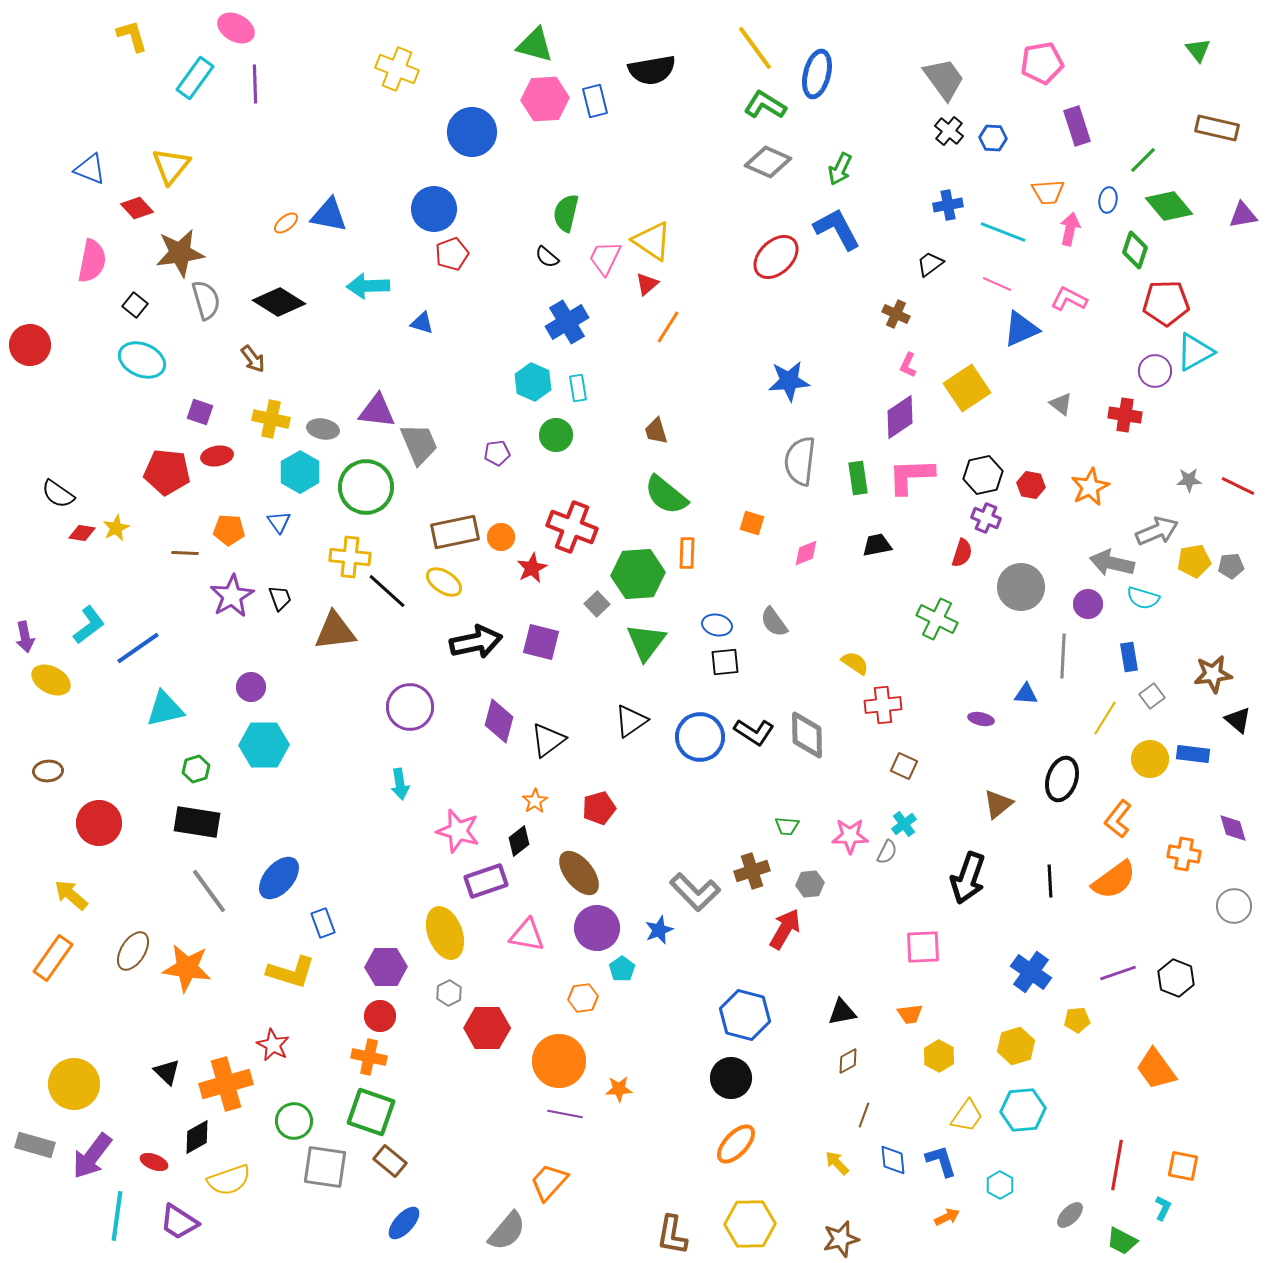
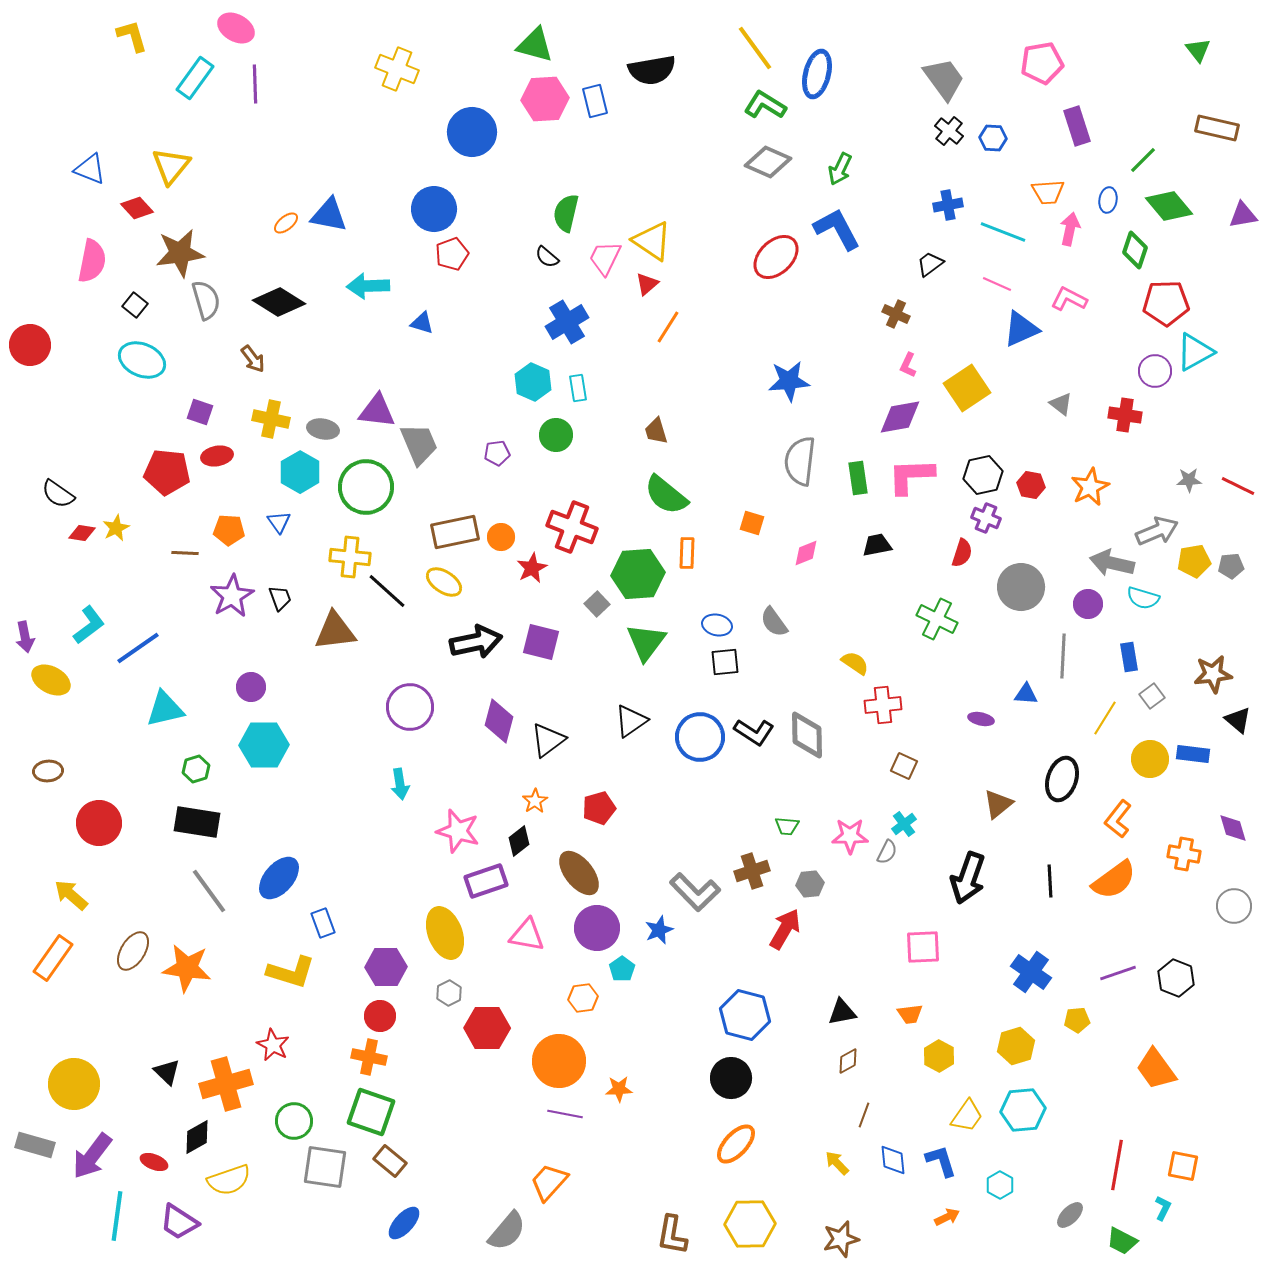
purple diamond at (900, 417): rotated 24 degrees clockwise
